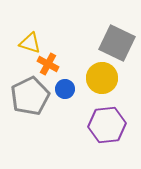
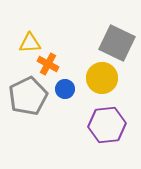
yellow triangle: rotated 20 degrees counterclockwise
gray pentagon: moved 2 px left
